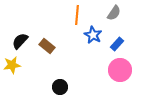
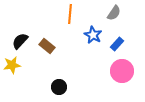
orange line: moved 7 px left, 1 px up
pink circle: moved 2 px right, 1 px down
black circle: moved 1 px left
